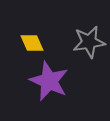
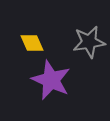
purple star: moved 2 px right, 1 px up
